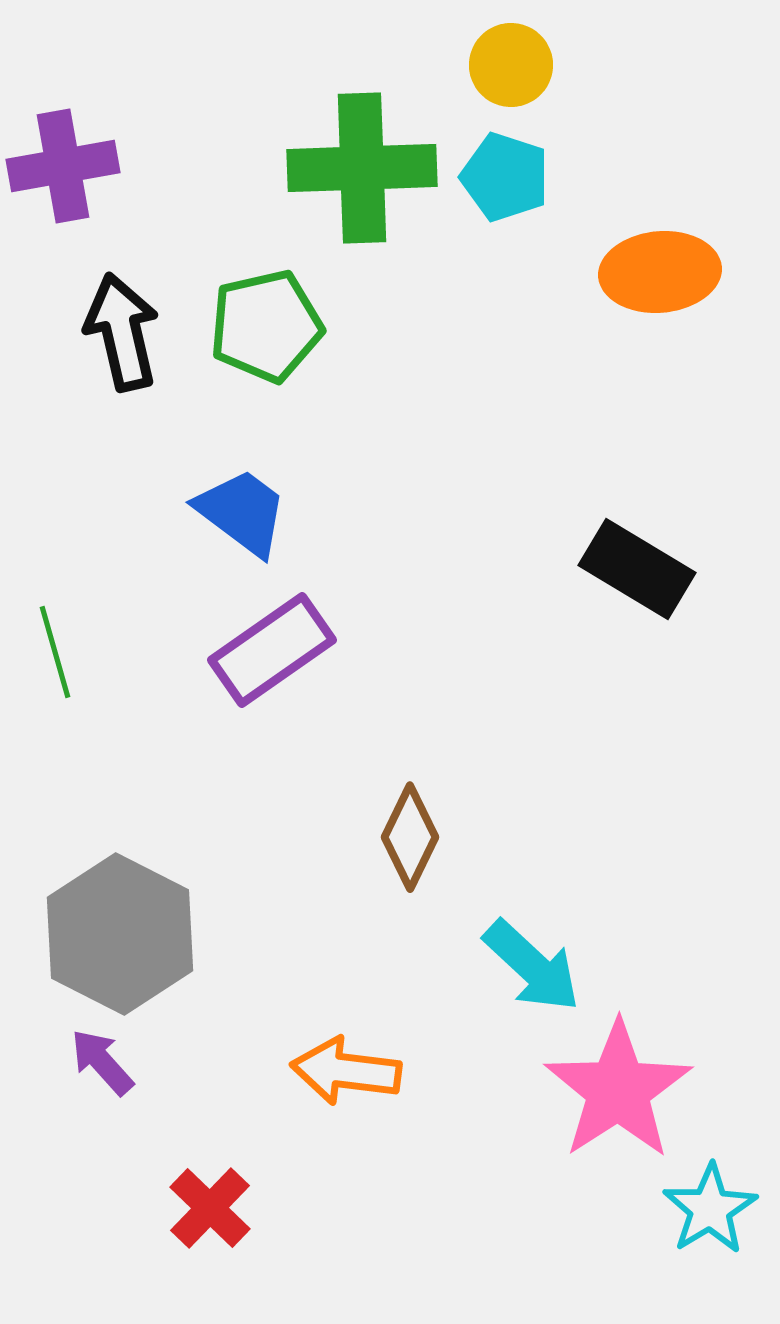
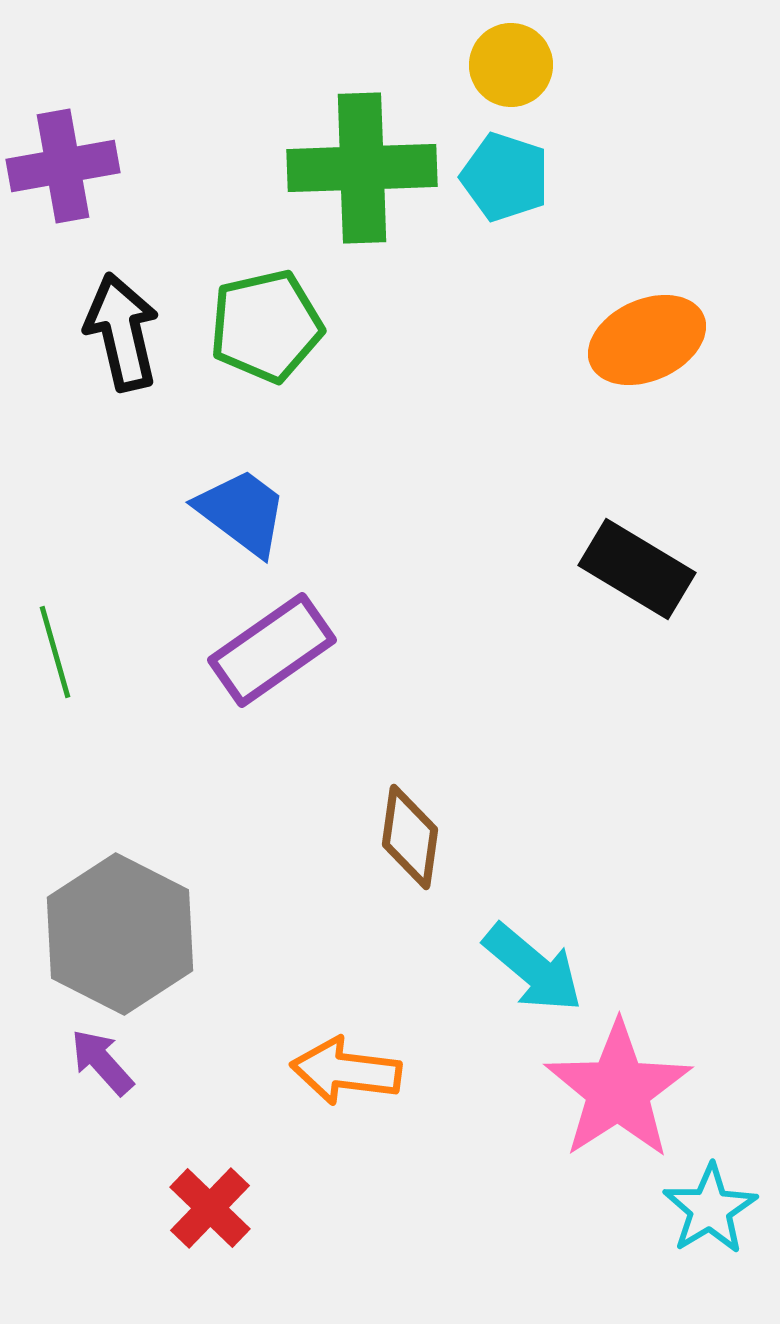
orange ellipse: moved 13 px left, 68 px down; rotated 19 degrees counterclockwise
brown diamond: rotated 18 degrees counterclockwise
cyan arrow: moved 1 px right, 2 px down; rotated 3 degrees counterclockwise
